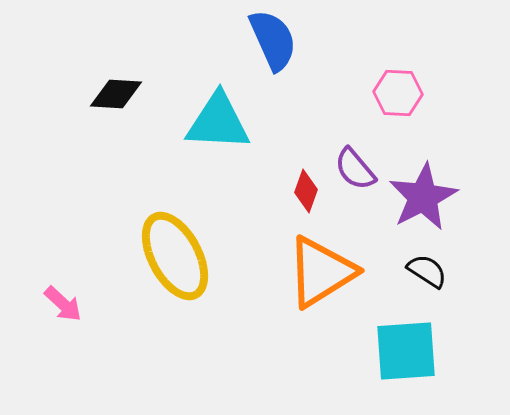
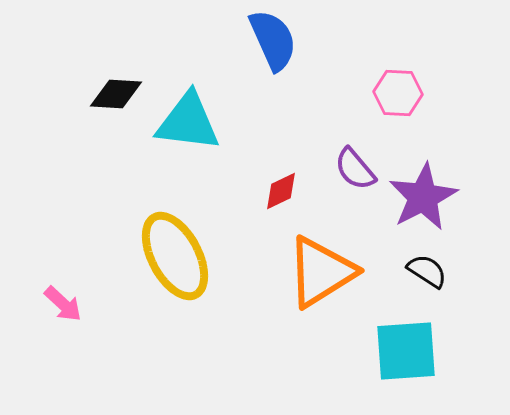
cyan triangle: moved 30 px left; rotated 4 degrees clockwise
red diamond: moved 25 px left; rotated 45 degrees clockwise
